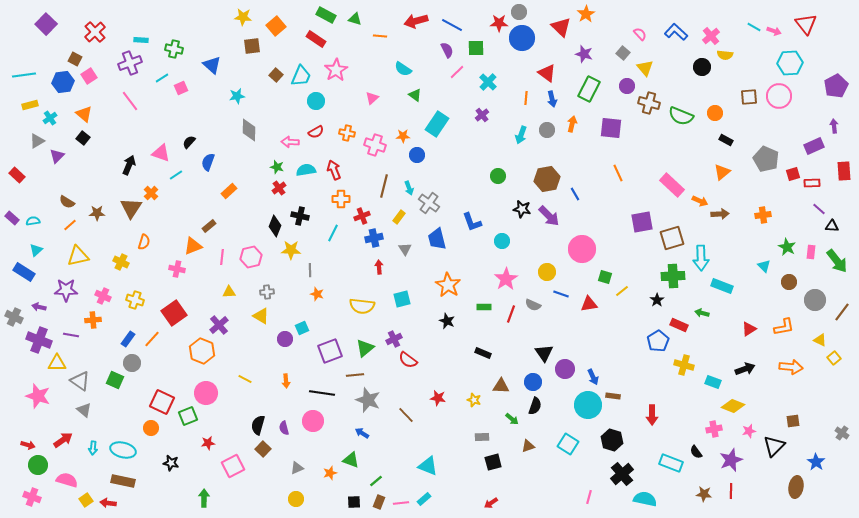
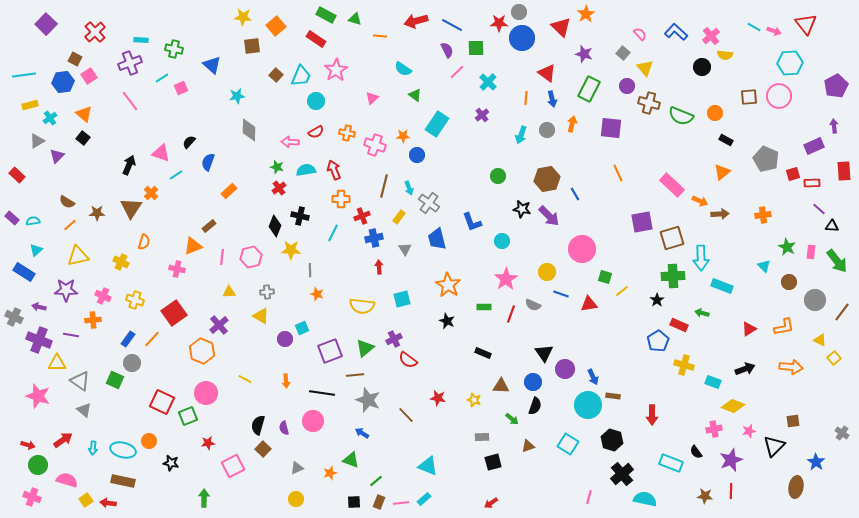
orange circle at (151, 428): moved 2 px left, 13 px down
brown star at (704, 494): moved 1 px right, 2 px down
